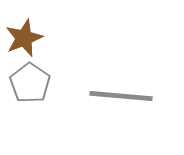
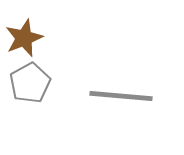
gray pentagon: rotated 9 degrees clockwise
